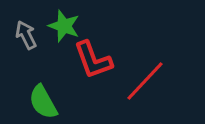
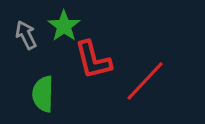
green star: rotated 16 degrees clockwise
red L-shape: rotated 6 degrees clockwise
green semicircle: moved 8 px up; rotated 30 degrees clockwise
